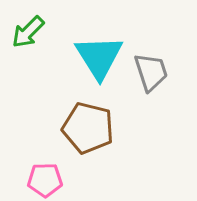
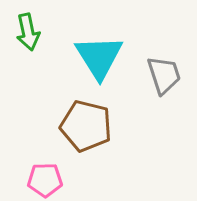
green arrow: rotated 57 degrees counterclockwise
gray trapezoid: moved 13 px right, 3 px down
brown pentagon: moved 2 px left, 2 px up
